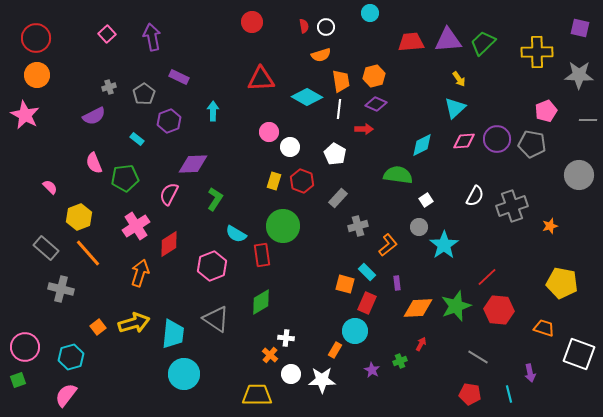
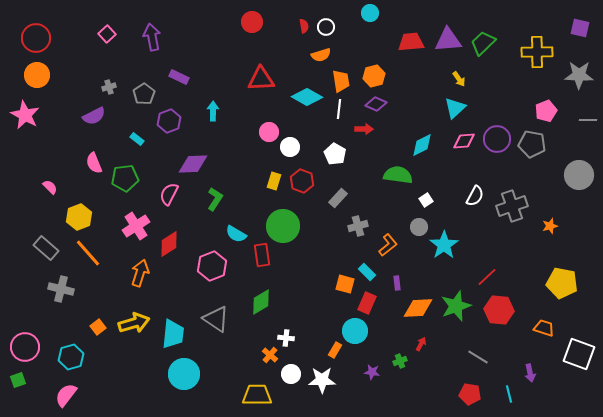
purple star at (372, 370): moved 2 px down; rotated 21 degrees counterclockwise
